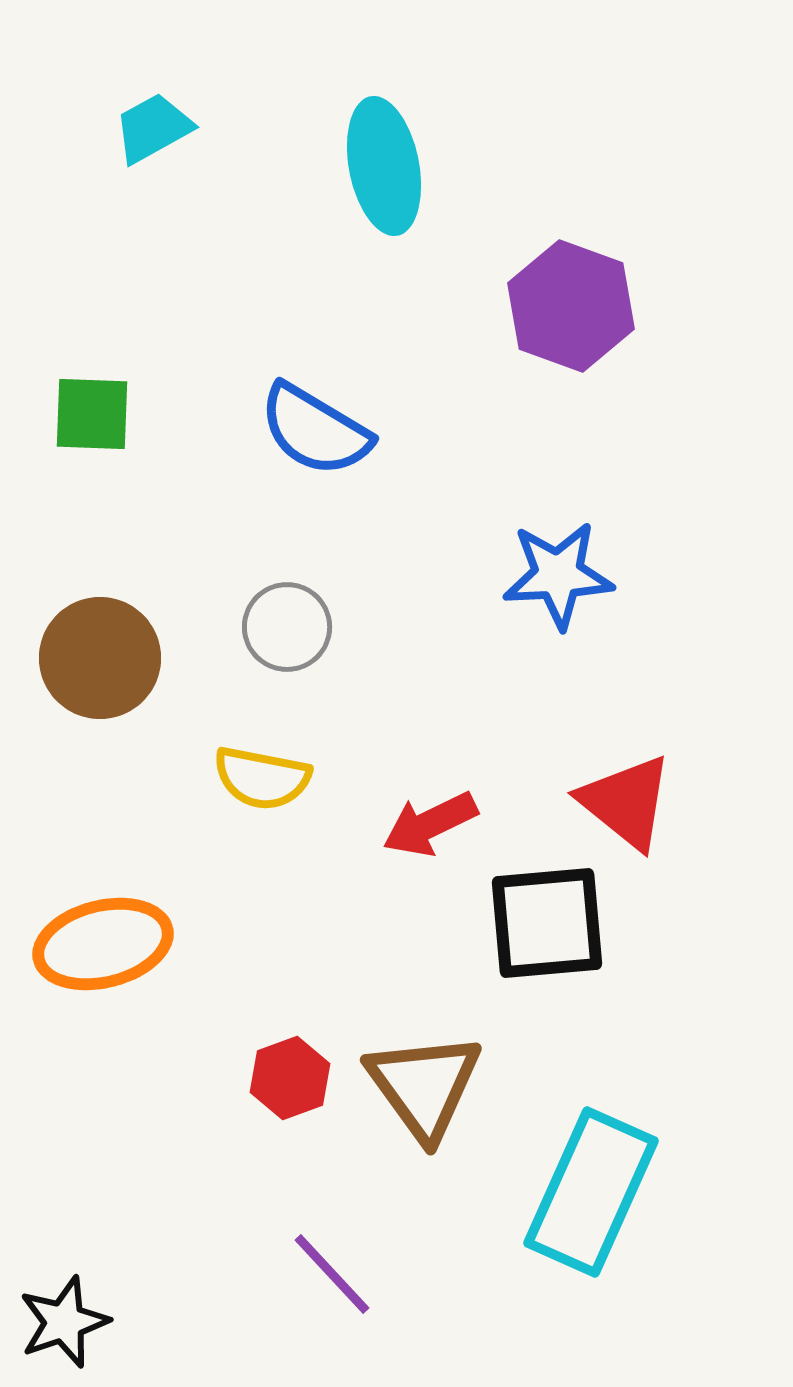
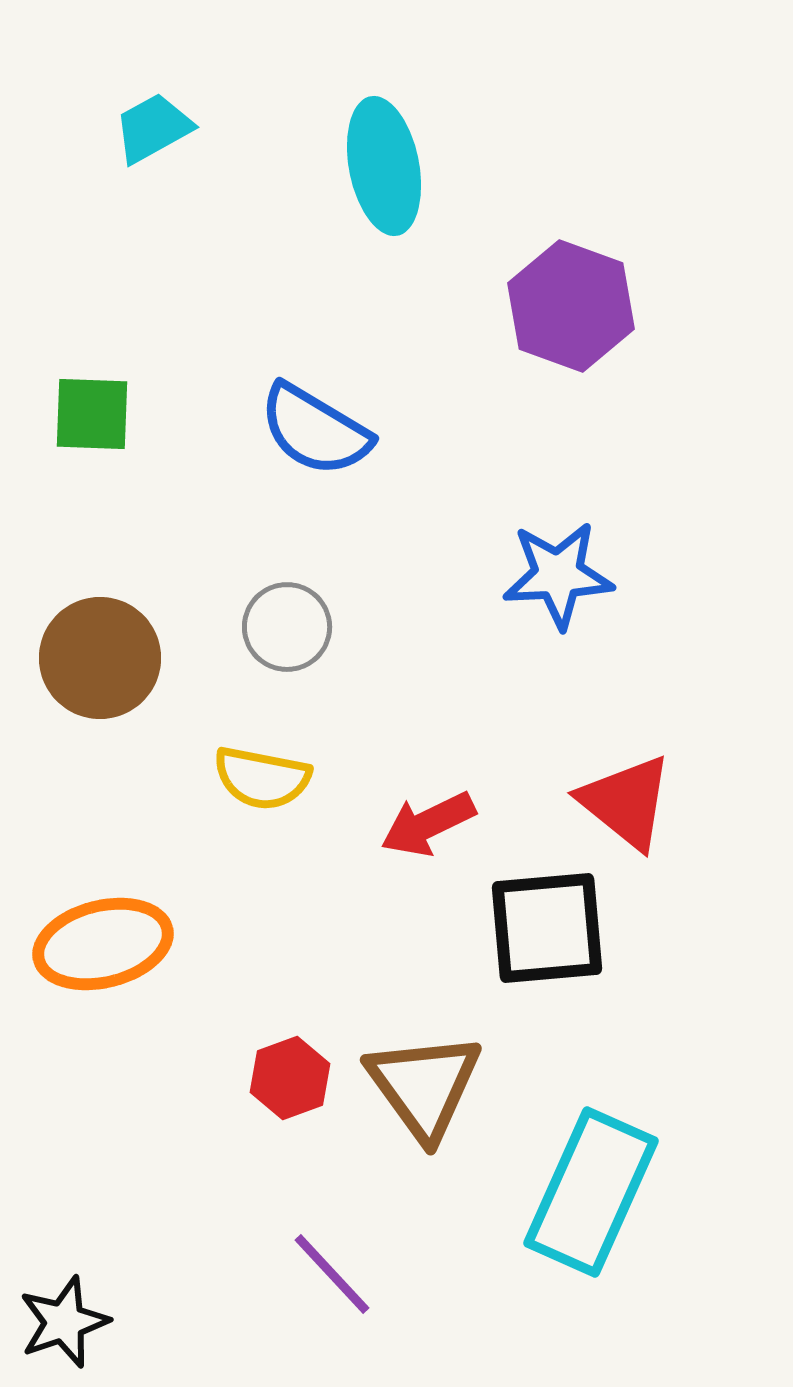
red arrow: moved 2 px left
black square: moved 5 px down
